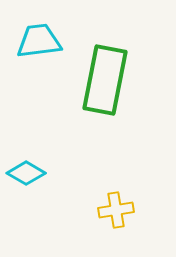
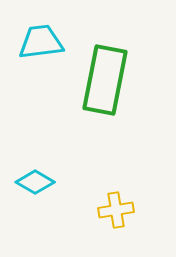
cyan trapezoid: moved 2 px right, 1 px down
cyan diamond: moved 9 px right, 9 px down
